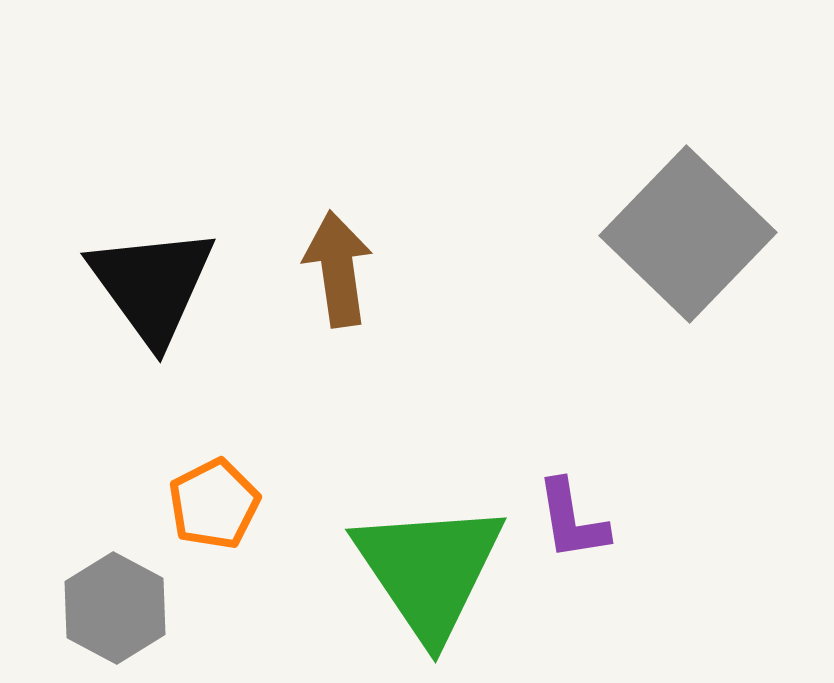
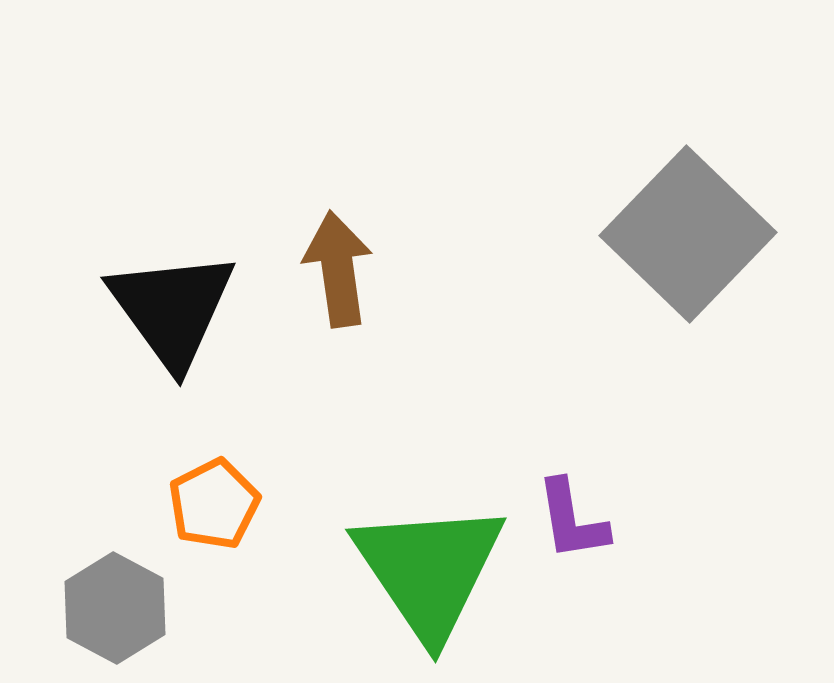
black triangle: moved 20 px right, 24 px down
